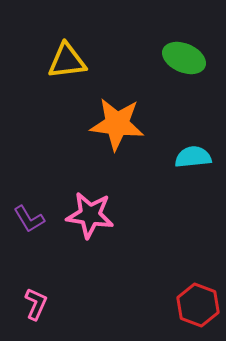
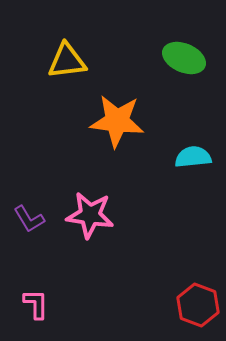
orange star: moved 3 px up
pink L-shape: rotated 24 degrees counterclockwise
